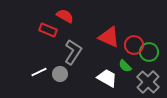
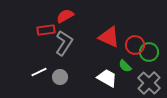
red semicircle: rotated 60 degrees counterclockwise
red rectangle: moved 2 px left; rotated 30 degrees counterclockwise
red circle: moved 1 px right
gray L-shape: moved 9 px left, 9 px up
gray circle: moved 3 px down
gray cross: moved 1 px right, 1 px down
